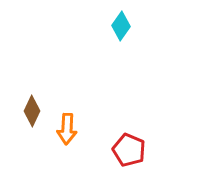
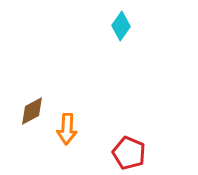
brown diamond: rotated 36 degrees clockwise
red pentagon: moved 3 px down
